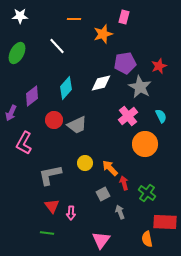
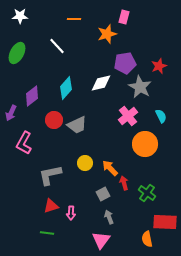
orange star: moved 4 px right
red triangle: moved 1 px left; rotated 49 degrees clockwise
gray arrow: moved 11 px left, 5 px down
